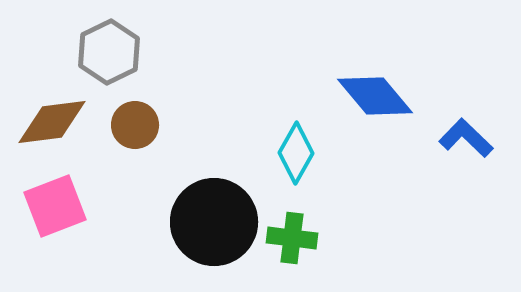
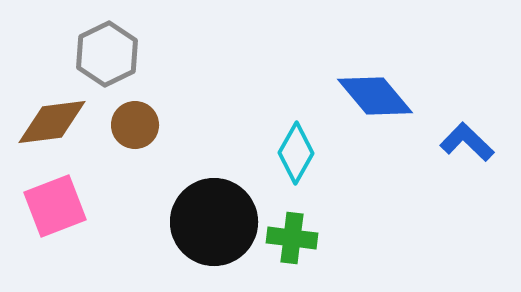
gray hexagon: moved 2 px left, 2 px down
blue L-shape: moved 1 px right, 4 px down
